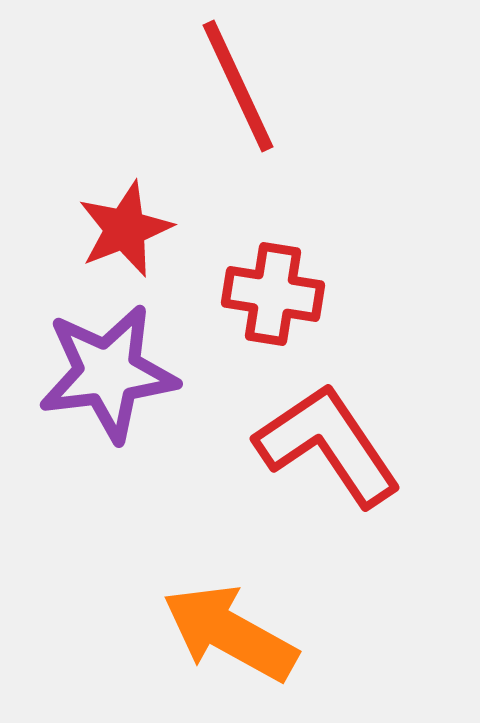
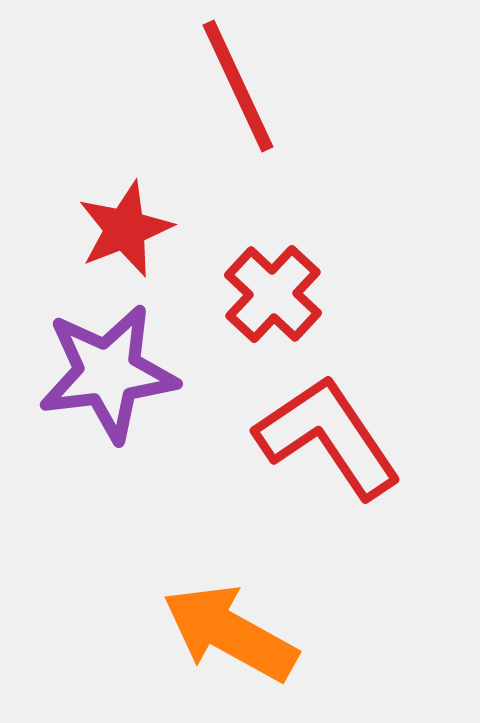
red cross: rotated 34 degrees clockwise
red L-shape: moved 8 px up
